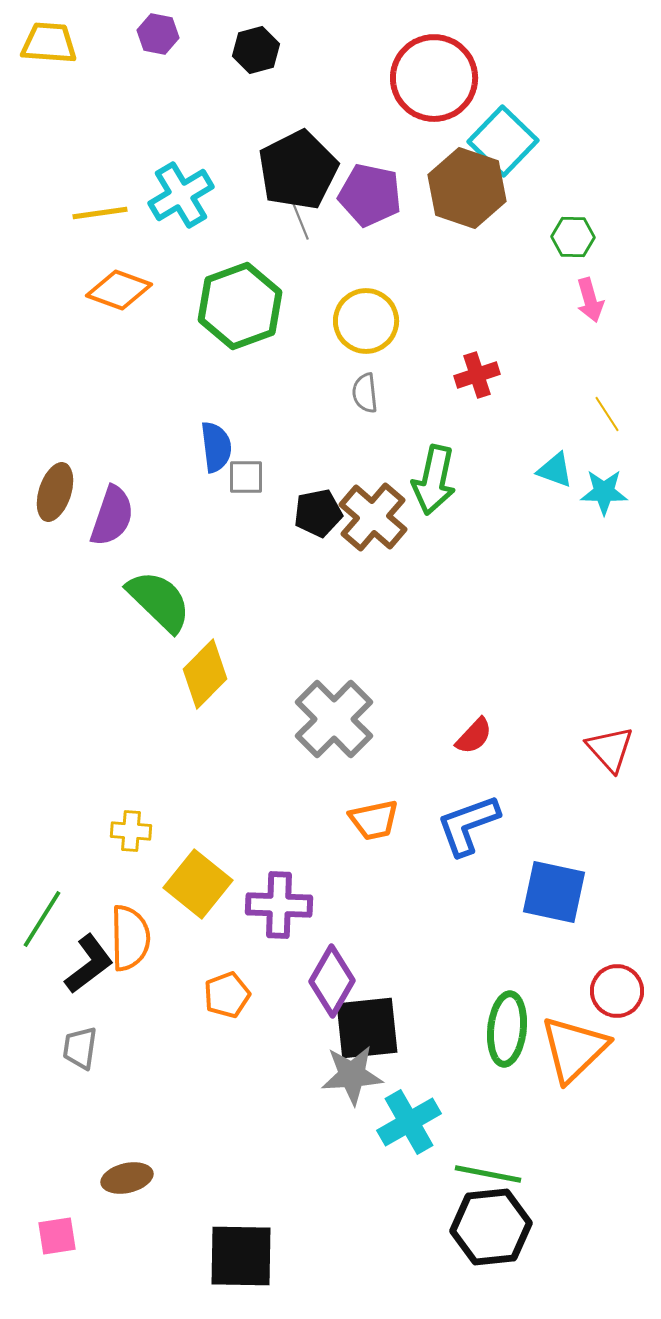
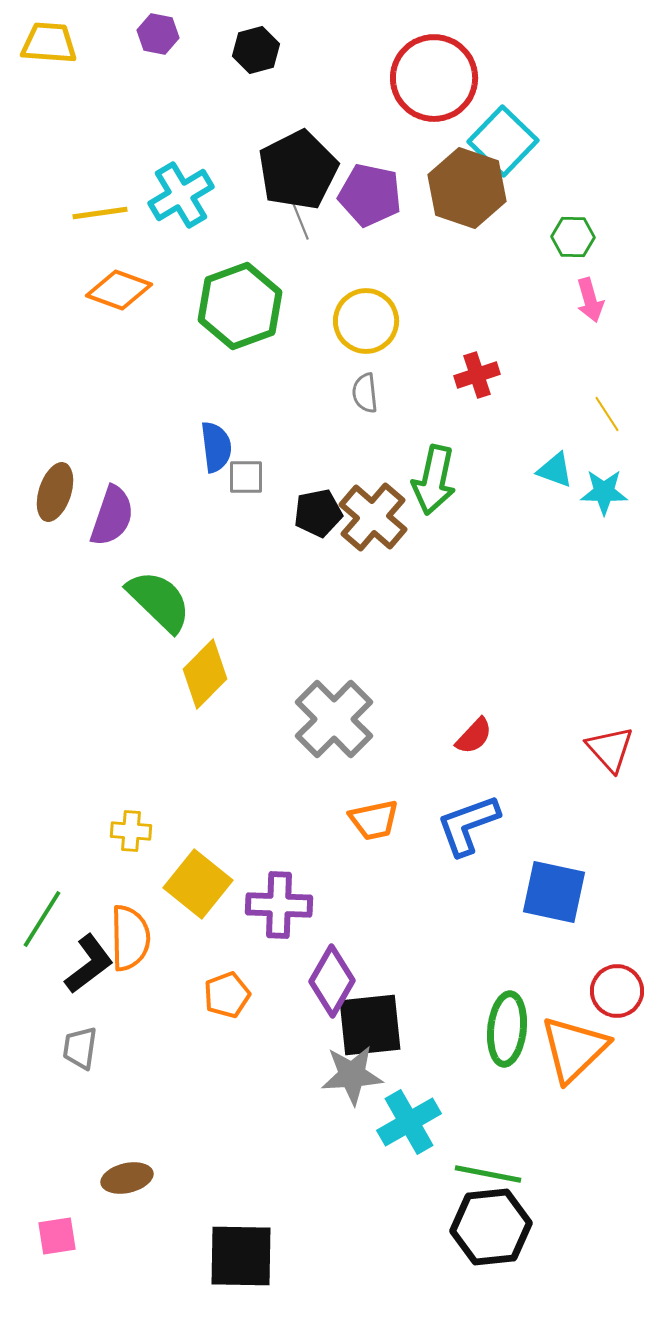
black square at (367, 1028): moved 3 px right, 3 px up
